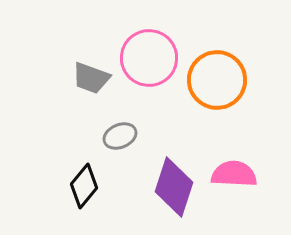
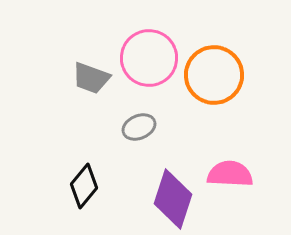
orange circle: moved 3 px left, 5 px up
gray ellipse: moved 19 px right, 9 px up
pink semicircle: moved 4 px left
purple diamond: moved 1 px left, 12 px down
